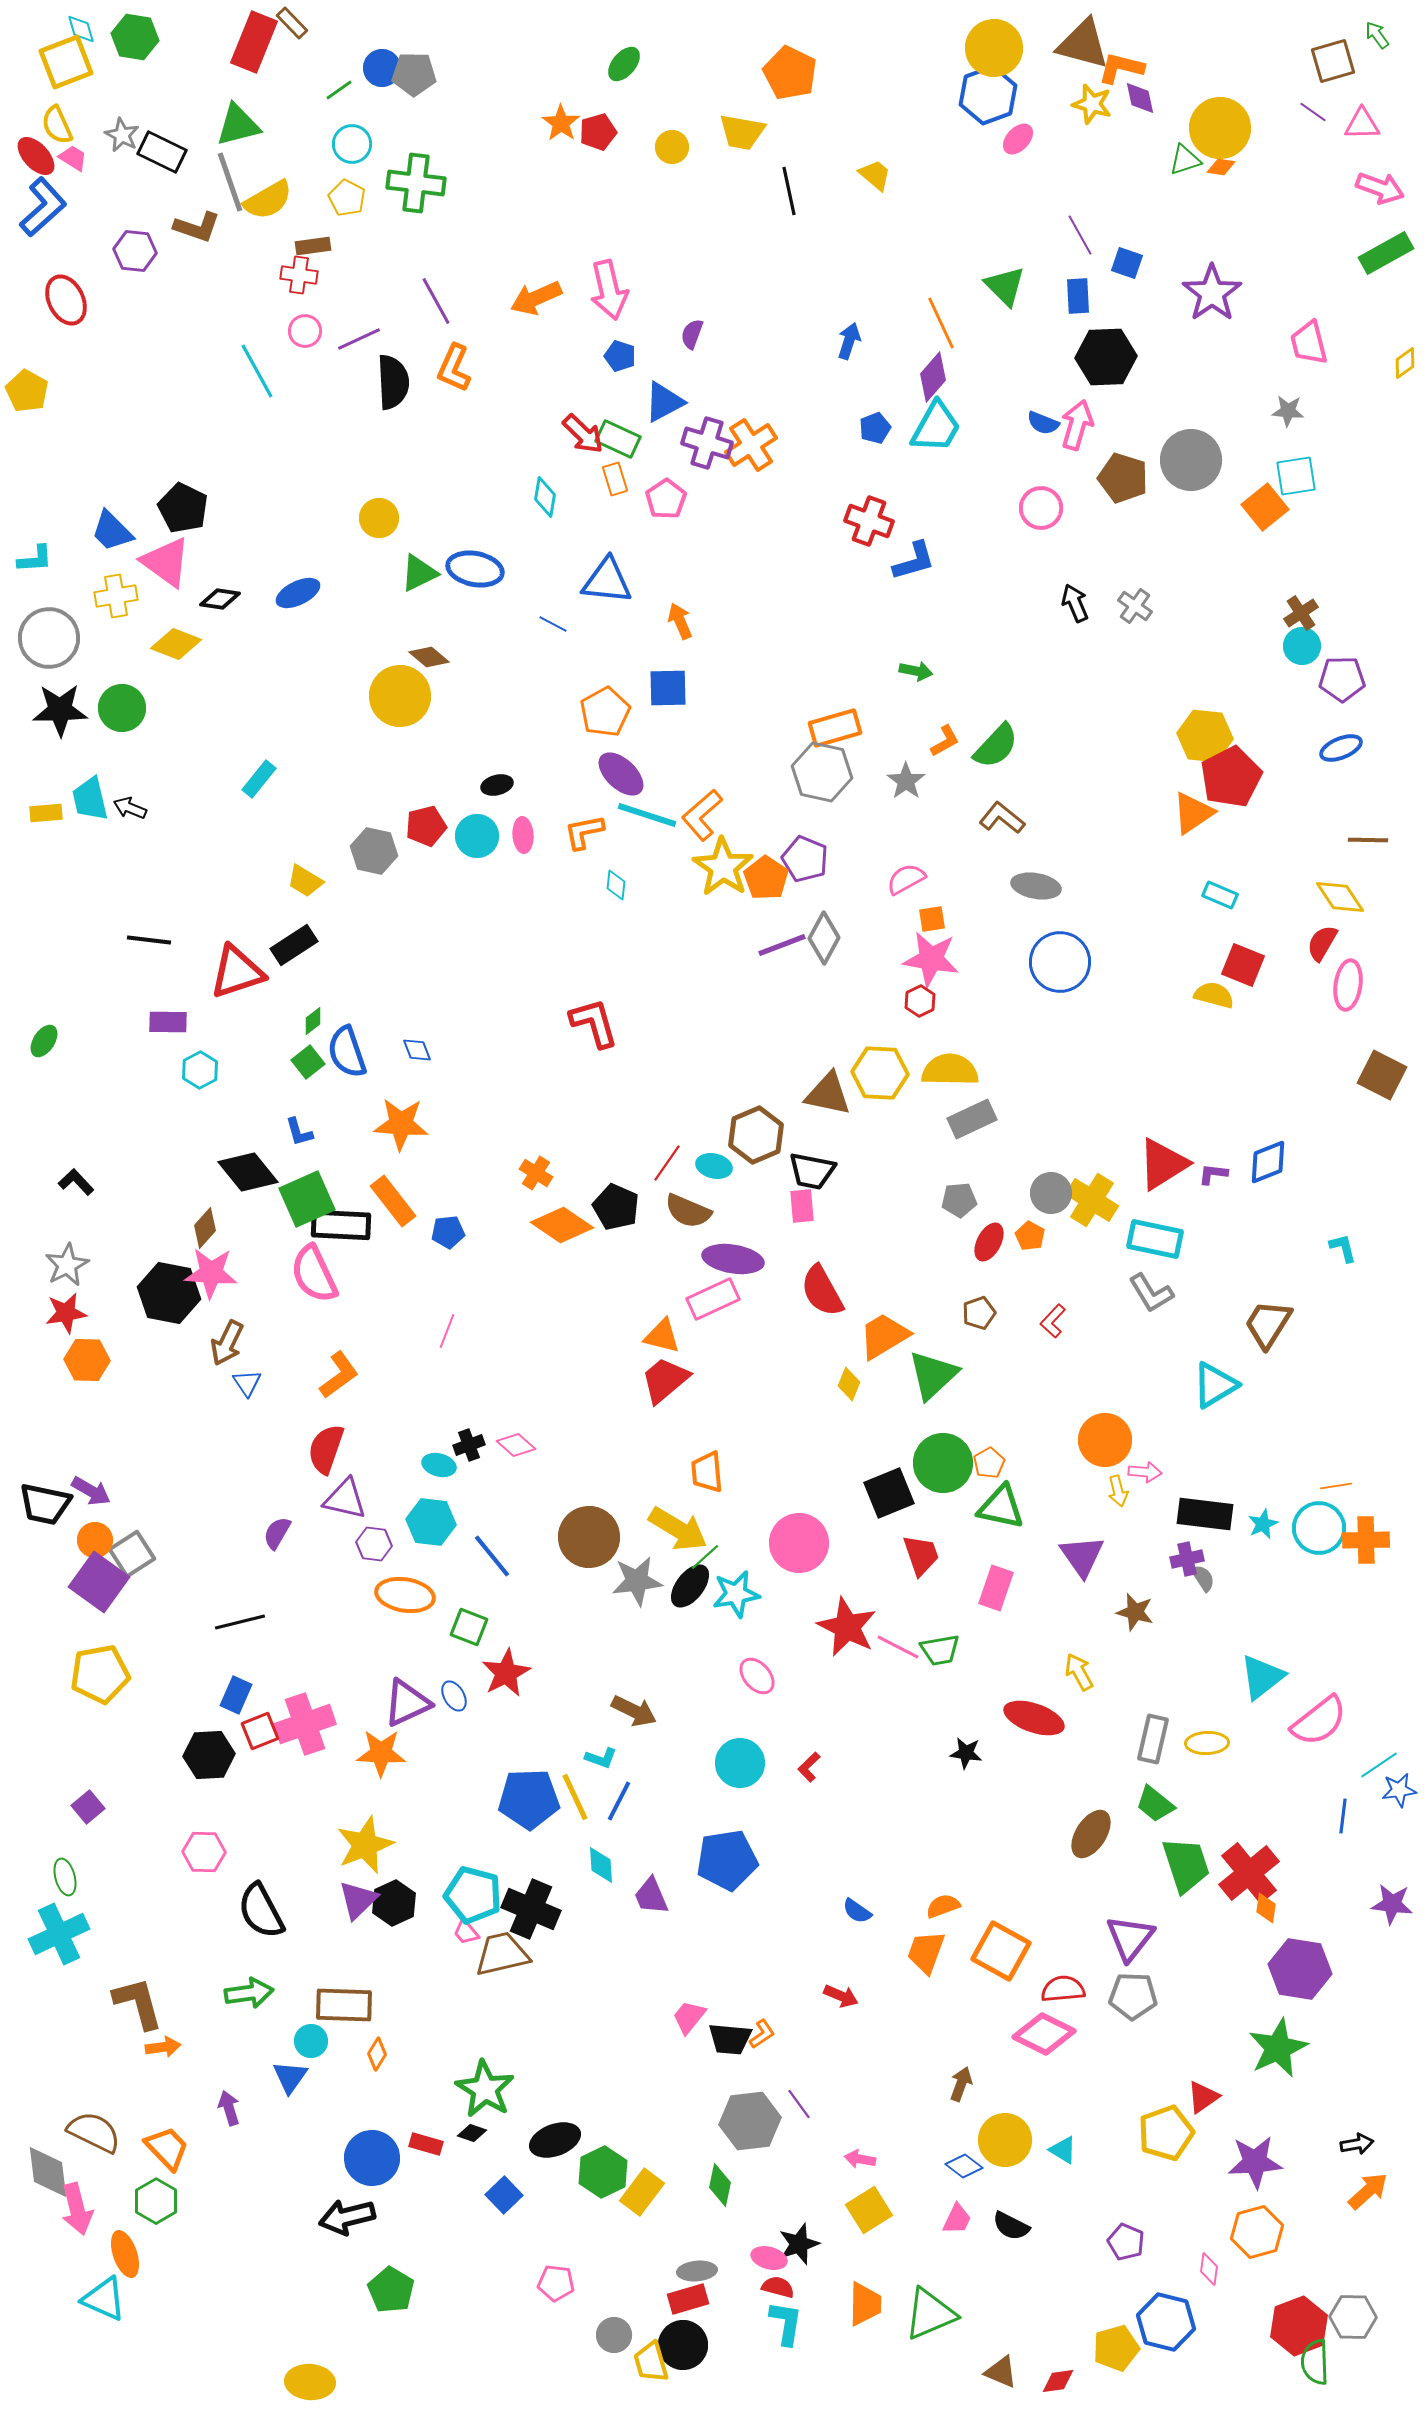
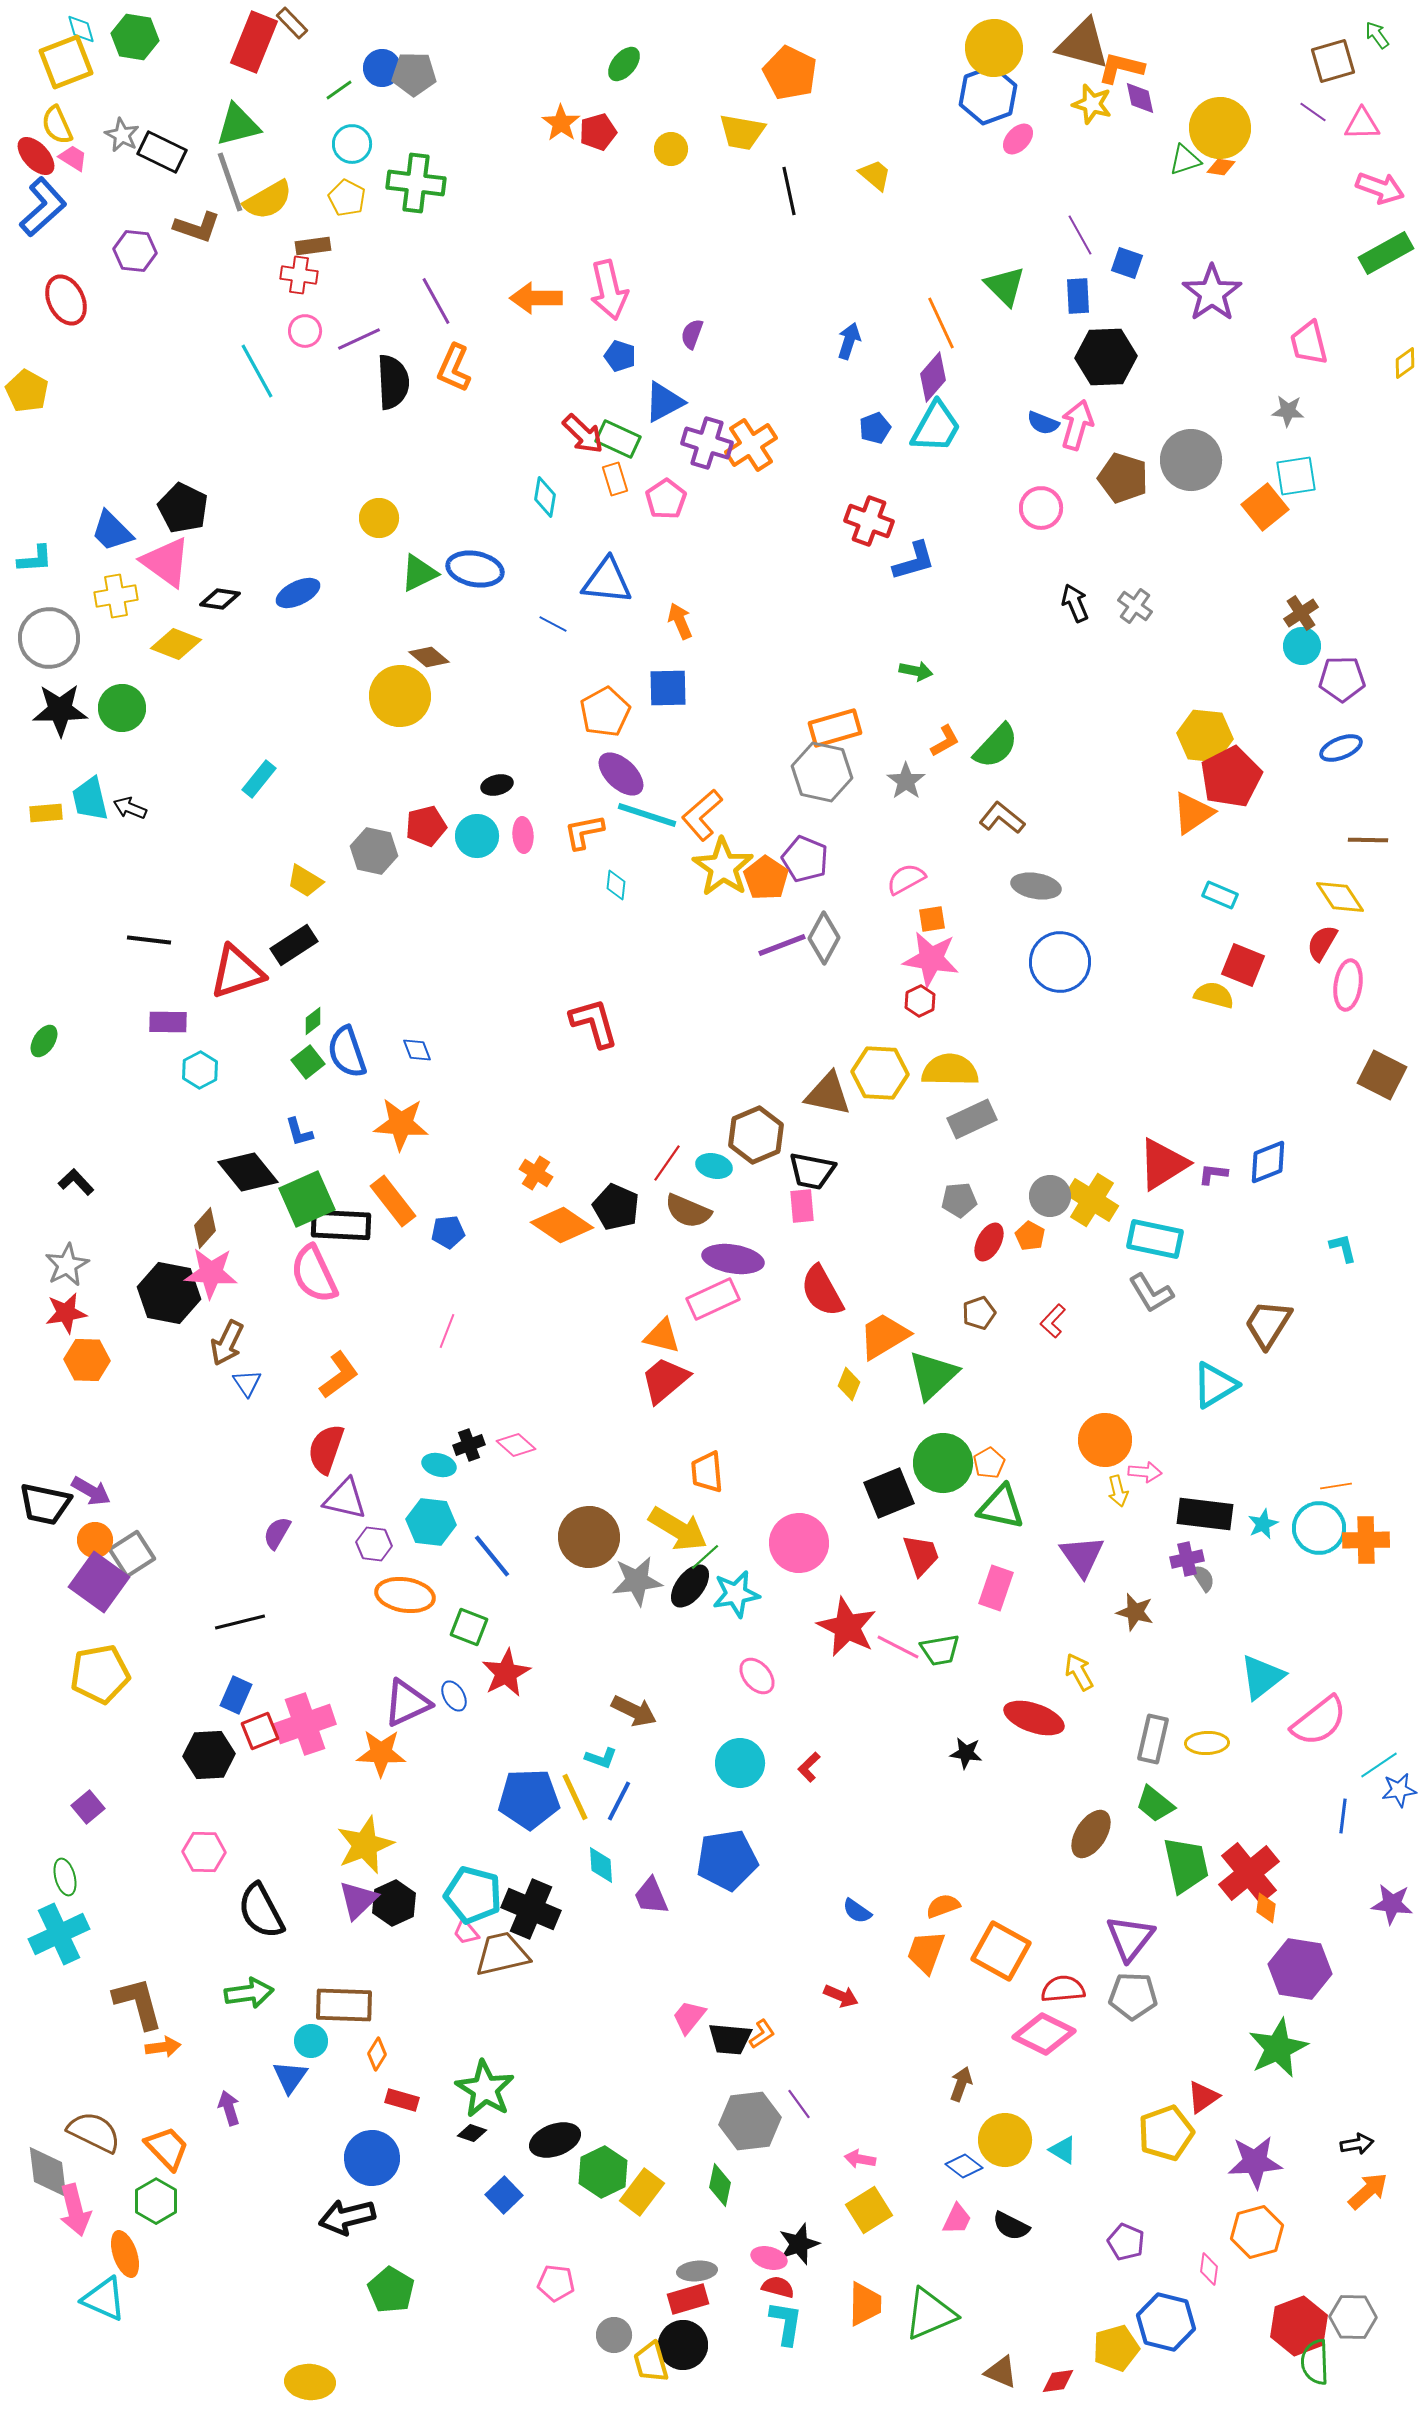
yellow circle at (672, 147): moved 1 px left, 2 px down
orange arrow at (536, 298): rotated 24 degrees clockwise
gray circle at (1051, 1193): moved 1 px left, 3 px down
green trapezoid at (1186, 1865): rotated 6 degrees clockwise
red rectangle at (426, 2144): moved 24 px left, 44 px up
pink arrow at (77, 2209): moved 2 px left, 1 px down
